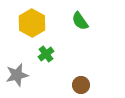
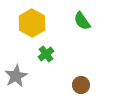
green semicircle: moved 2 px right
gray star: moved 1 px left, 1 px down; rotated 15 degrees counterclockwise
